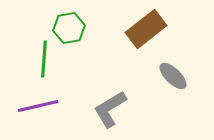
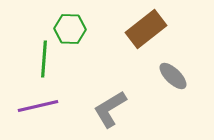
green hexagon: moved 1 px right, 1 px down; rotated 12 degrees clockwise
